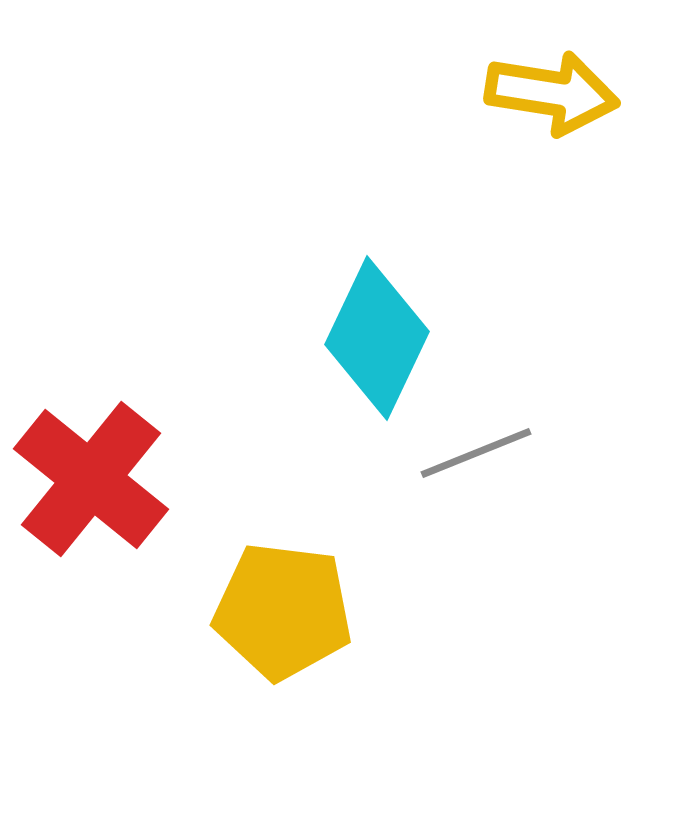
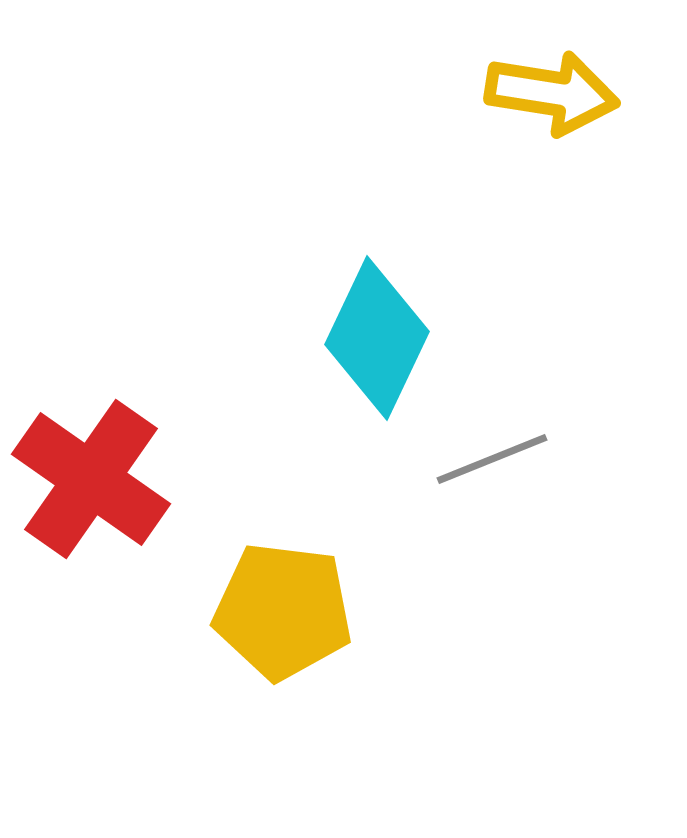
gray line: moved 16 px right, 6 px down
red cross: rotated 4 degrees counterclockwise
